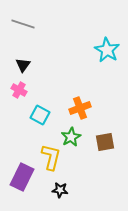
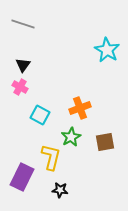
pink cross: moved 1 px right, 3 px up
